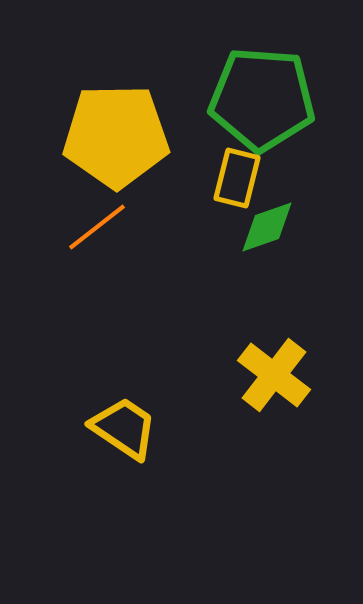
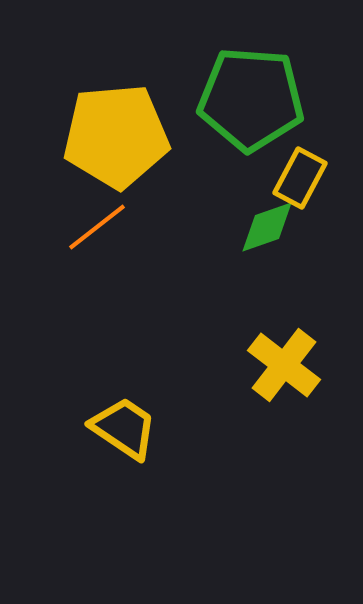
green pentagon: moved 11 px left
yellow pentagon: rotated 4 degrees counterclockwise
yellow rectangle: moved 63 px right; rotated 14 degrees clockwise
yellow cross: moved 10 px right, 10 px up
